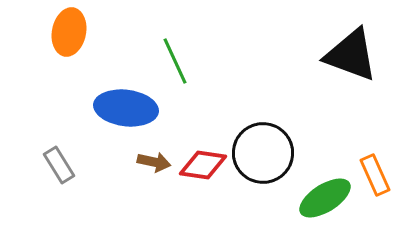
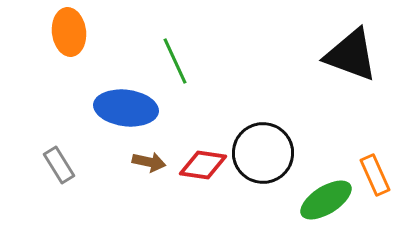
orange ellipse: rotated 18 degrees counterclockwise
brown arrow: moved 5 px left
green ellipse: moved 1 px right, 2 px down
